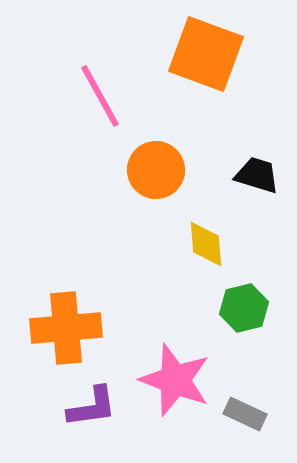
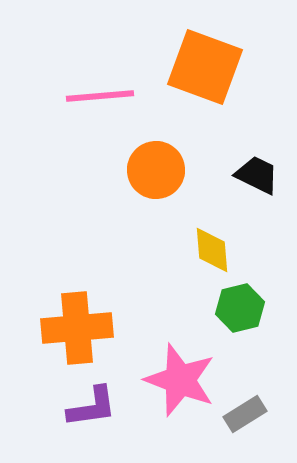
orange square: moved 1 px left, 13 px down
pink line: rotated 66 degrees counterclockwise
black trapezoid: rotated 9 degrees clockwise
yellow diamond: moved 6 px right, 6 px down
green hexagon: moved 4 px left
orange cross: moved 11 px right
pink star: moved 5 px right
gray rectangle: rotated 57 degrees counterclockwise
